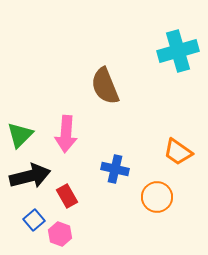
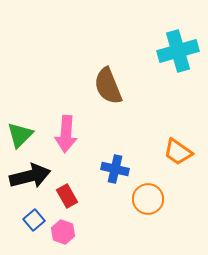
brown semicircle: moved 3 px right
orange circle: moved 9 px left, 2 px down
pink hexagon: moved 3 px right, 2 px up
